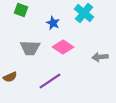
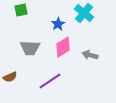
green square: rotated 32 degrees counterclockwise
blue star: moved 5 px right, 1 px down; rotated 16 degrees clockwise
pink diamond: rotated 65 degrees counterclockwise
gray arrow: moved 10 px left, 2 px up; rotated 21 degrees clockwise
